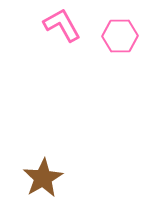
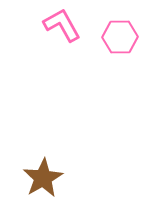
pink hexagon: moved 1 px down
